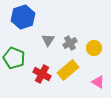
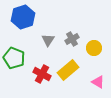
gray cross: moved 2 px right, 4 px up
